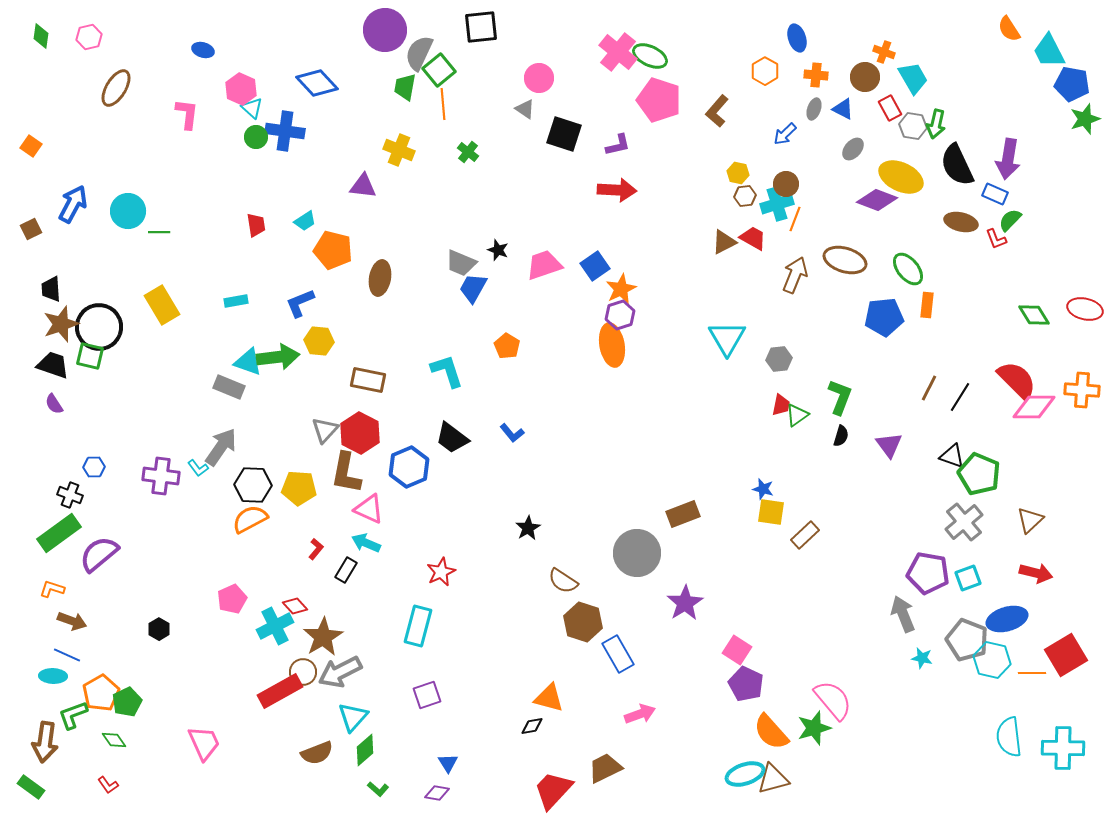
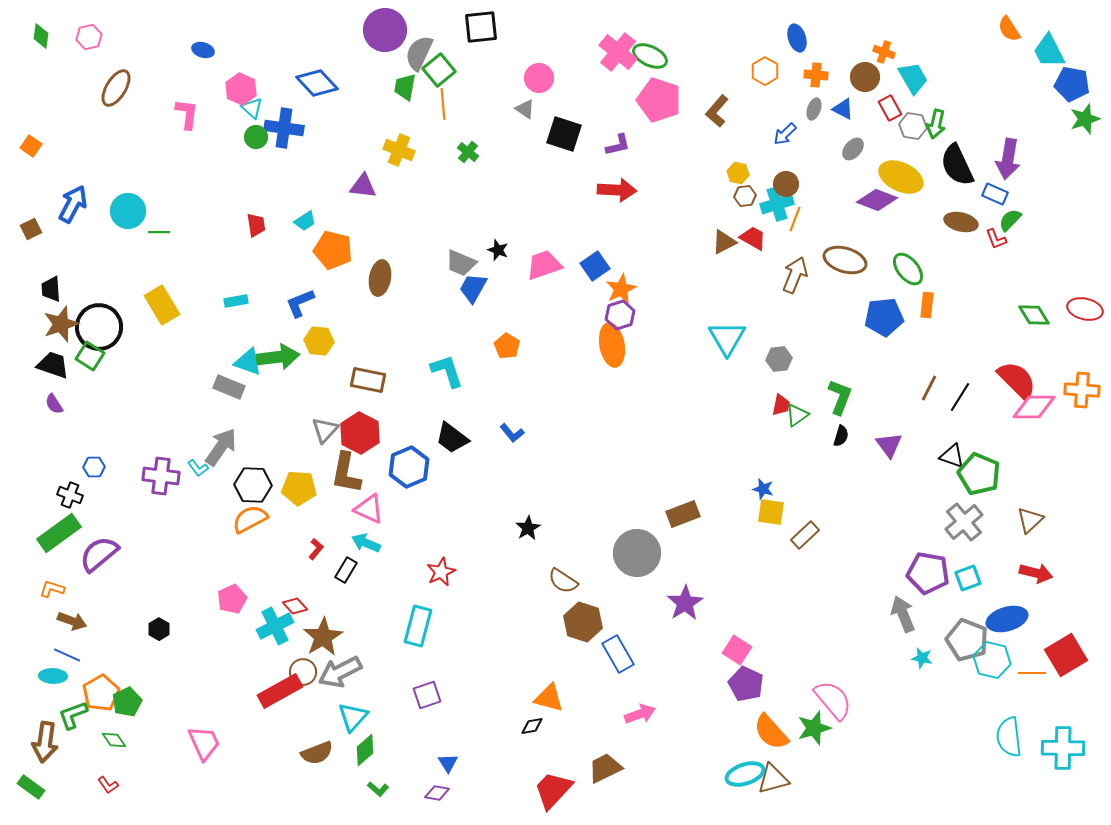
blue cross at (285, 131): moved 1 px left, 3 px up
green square at (90, 356): rotated 20 degrees clockwise
